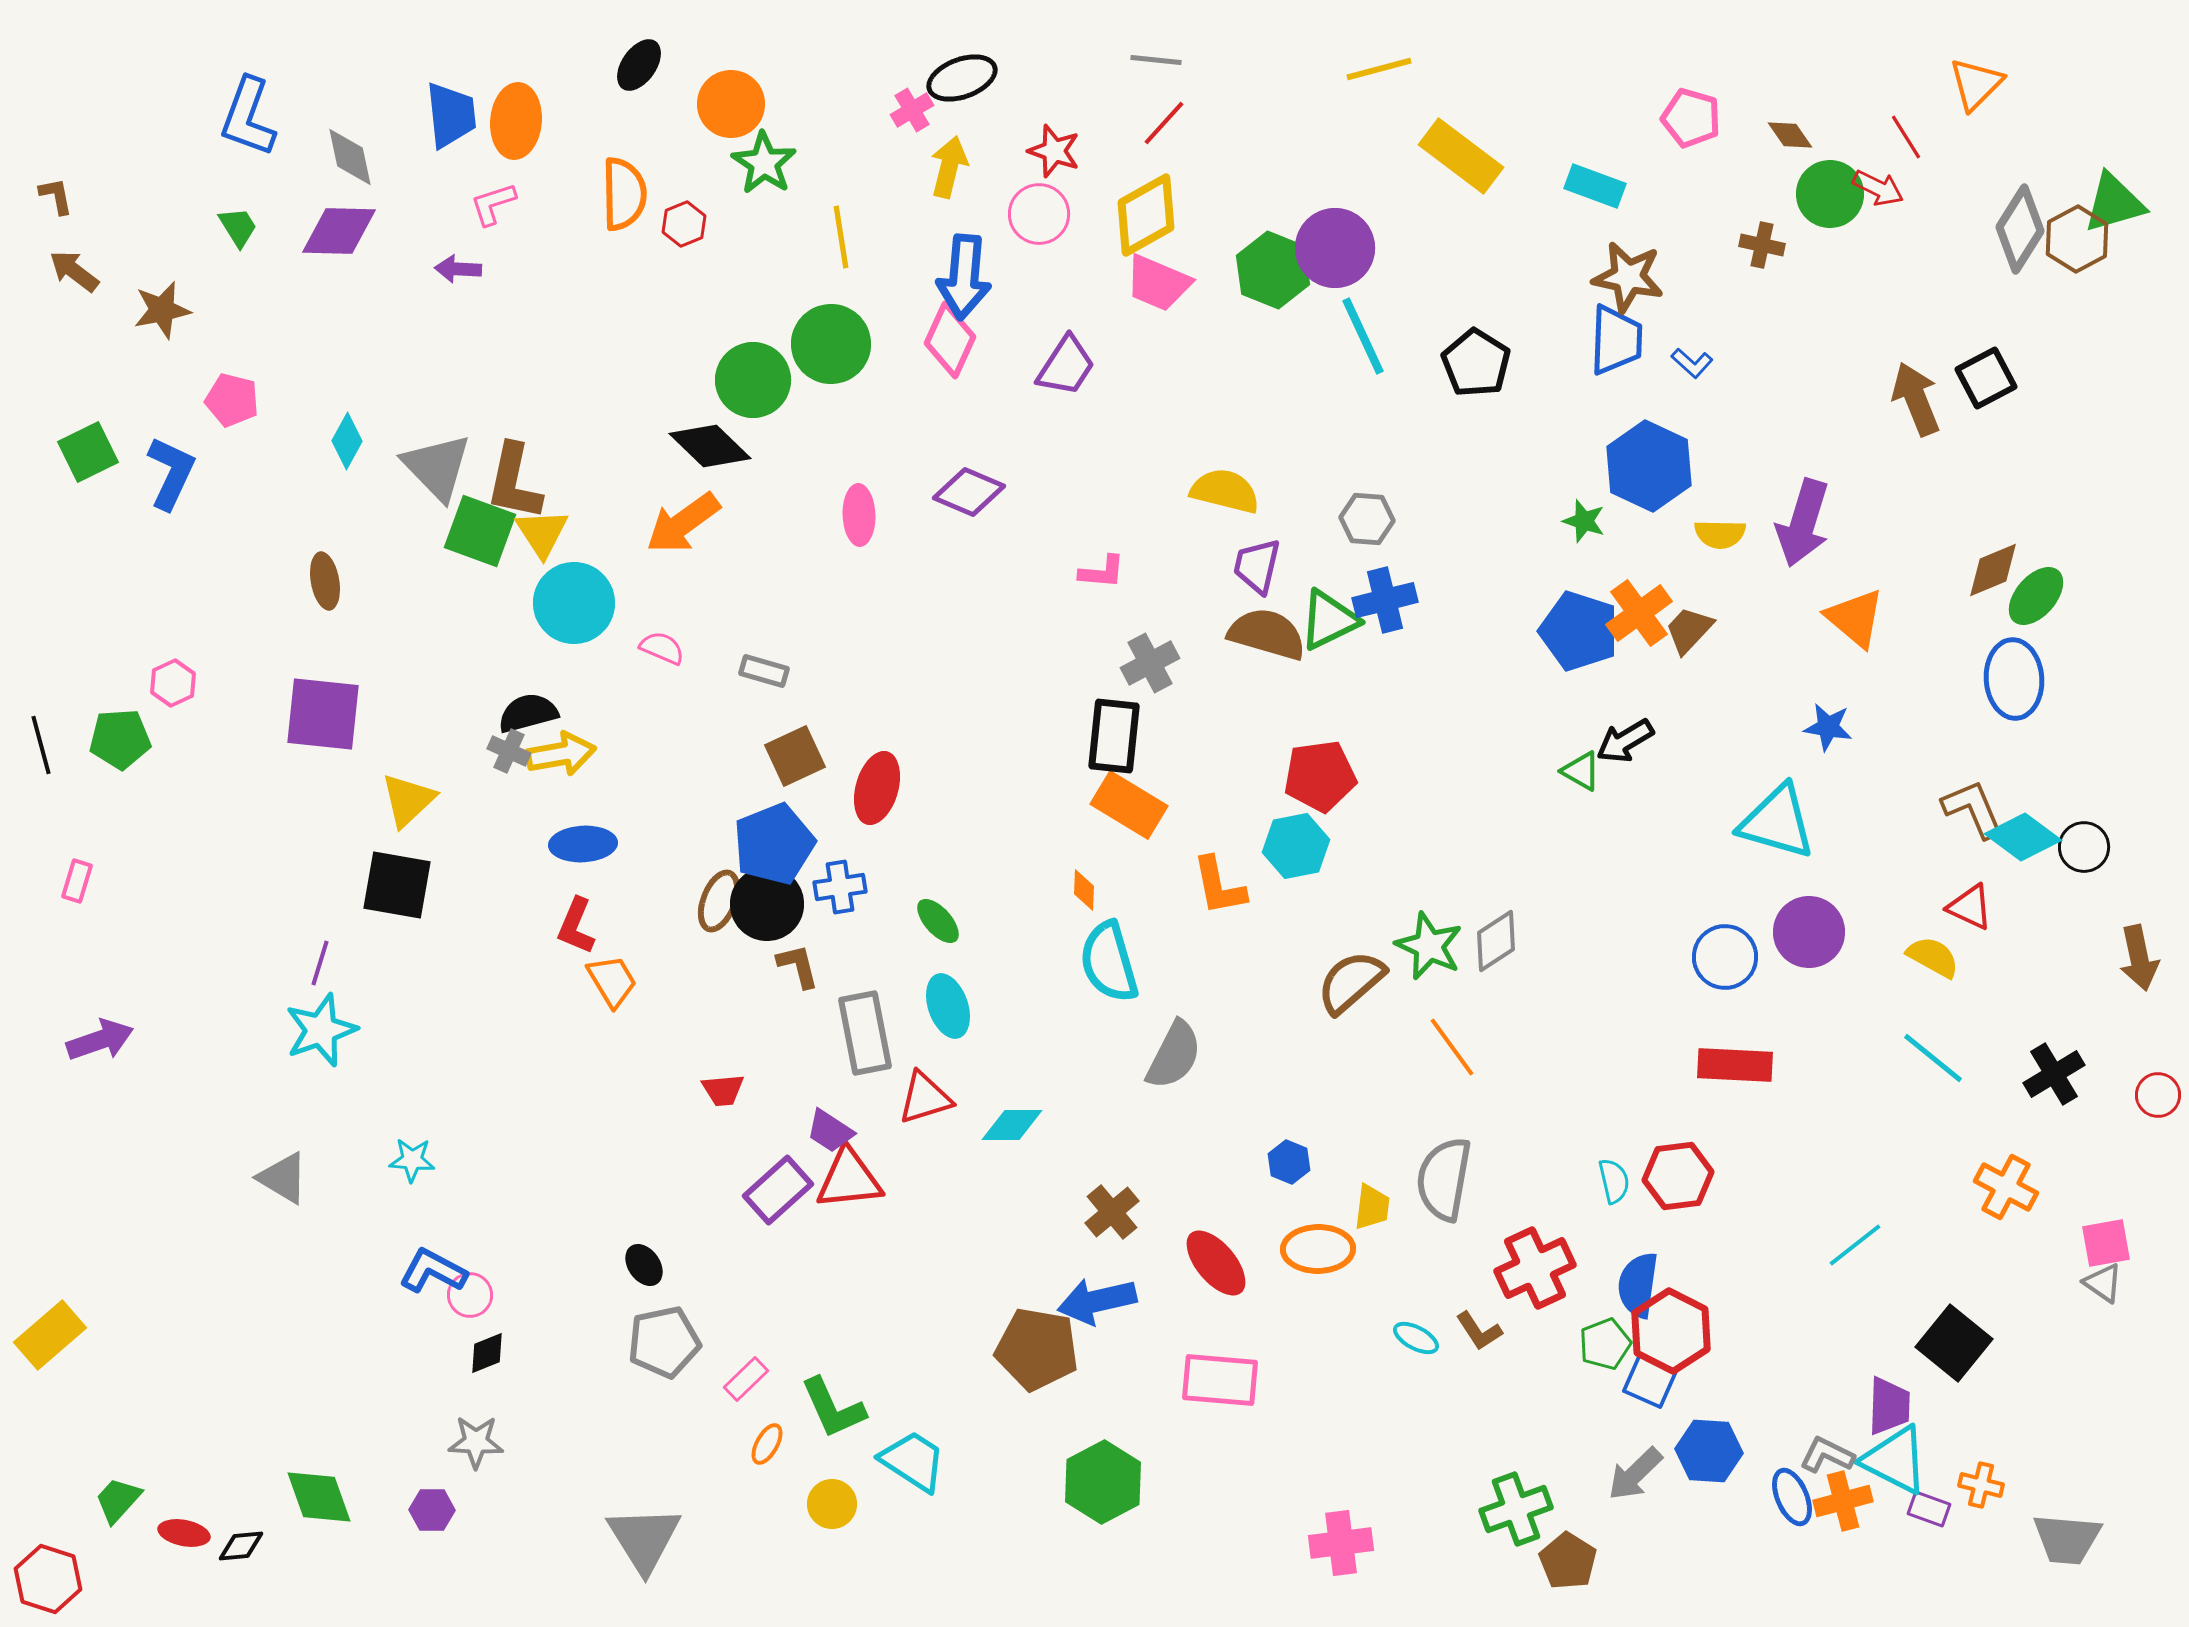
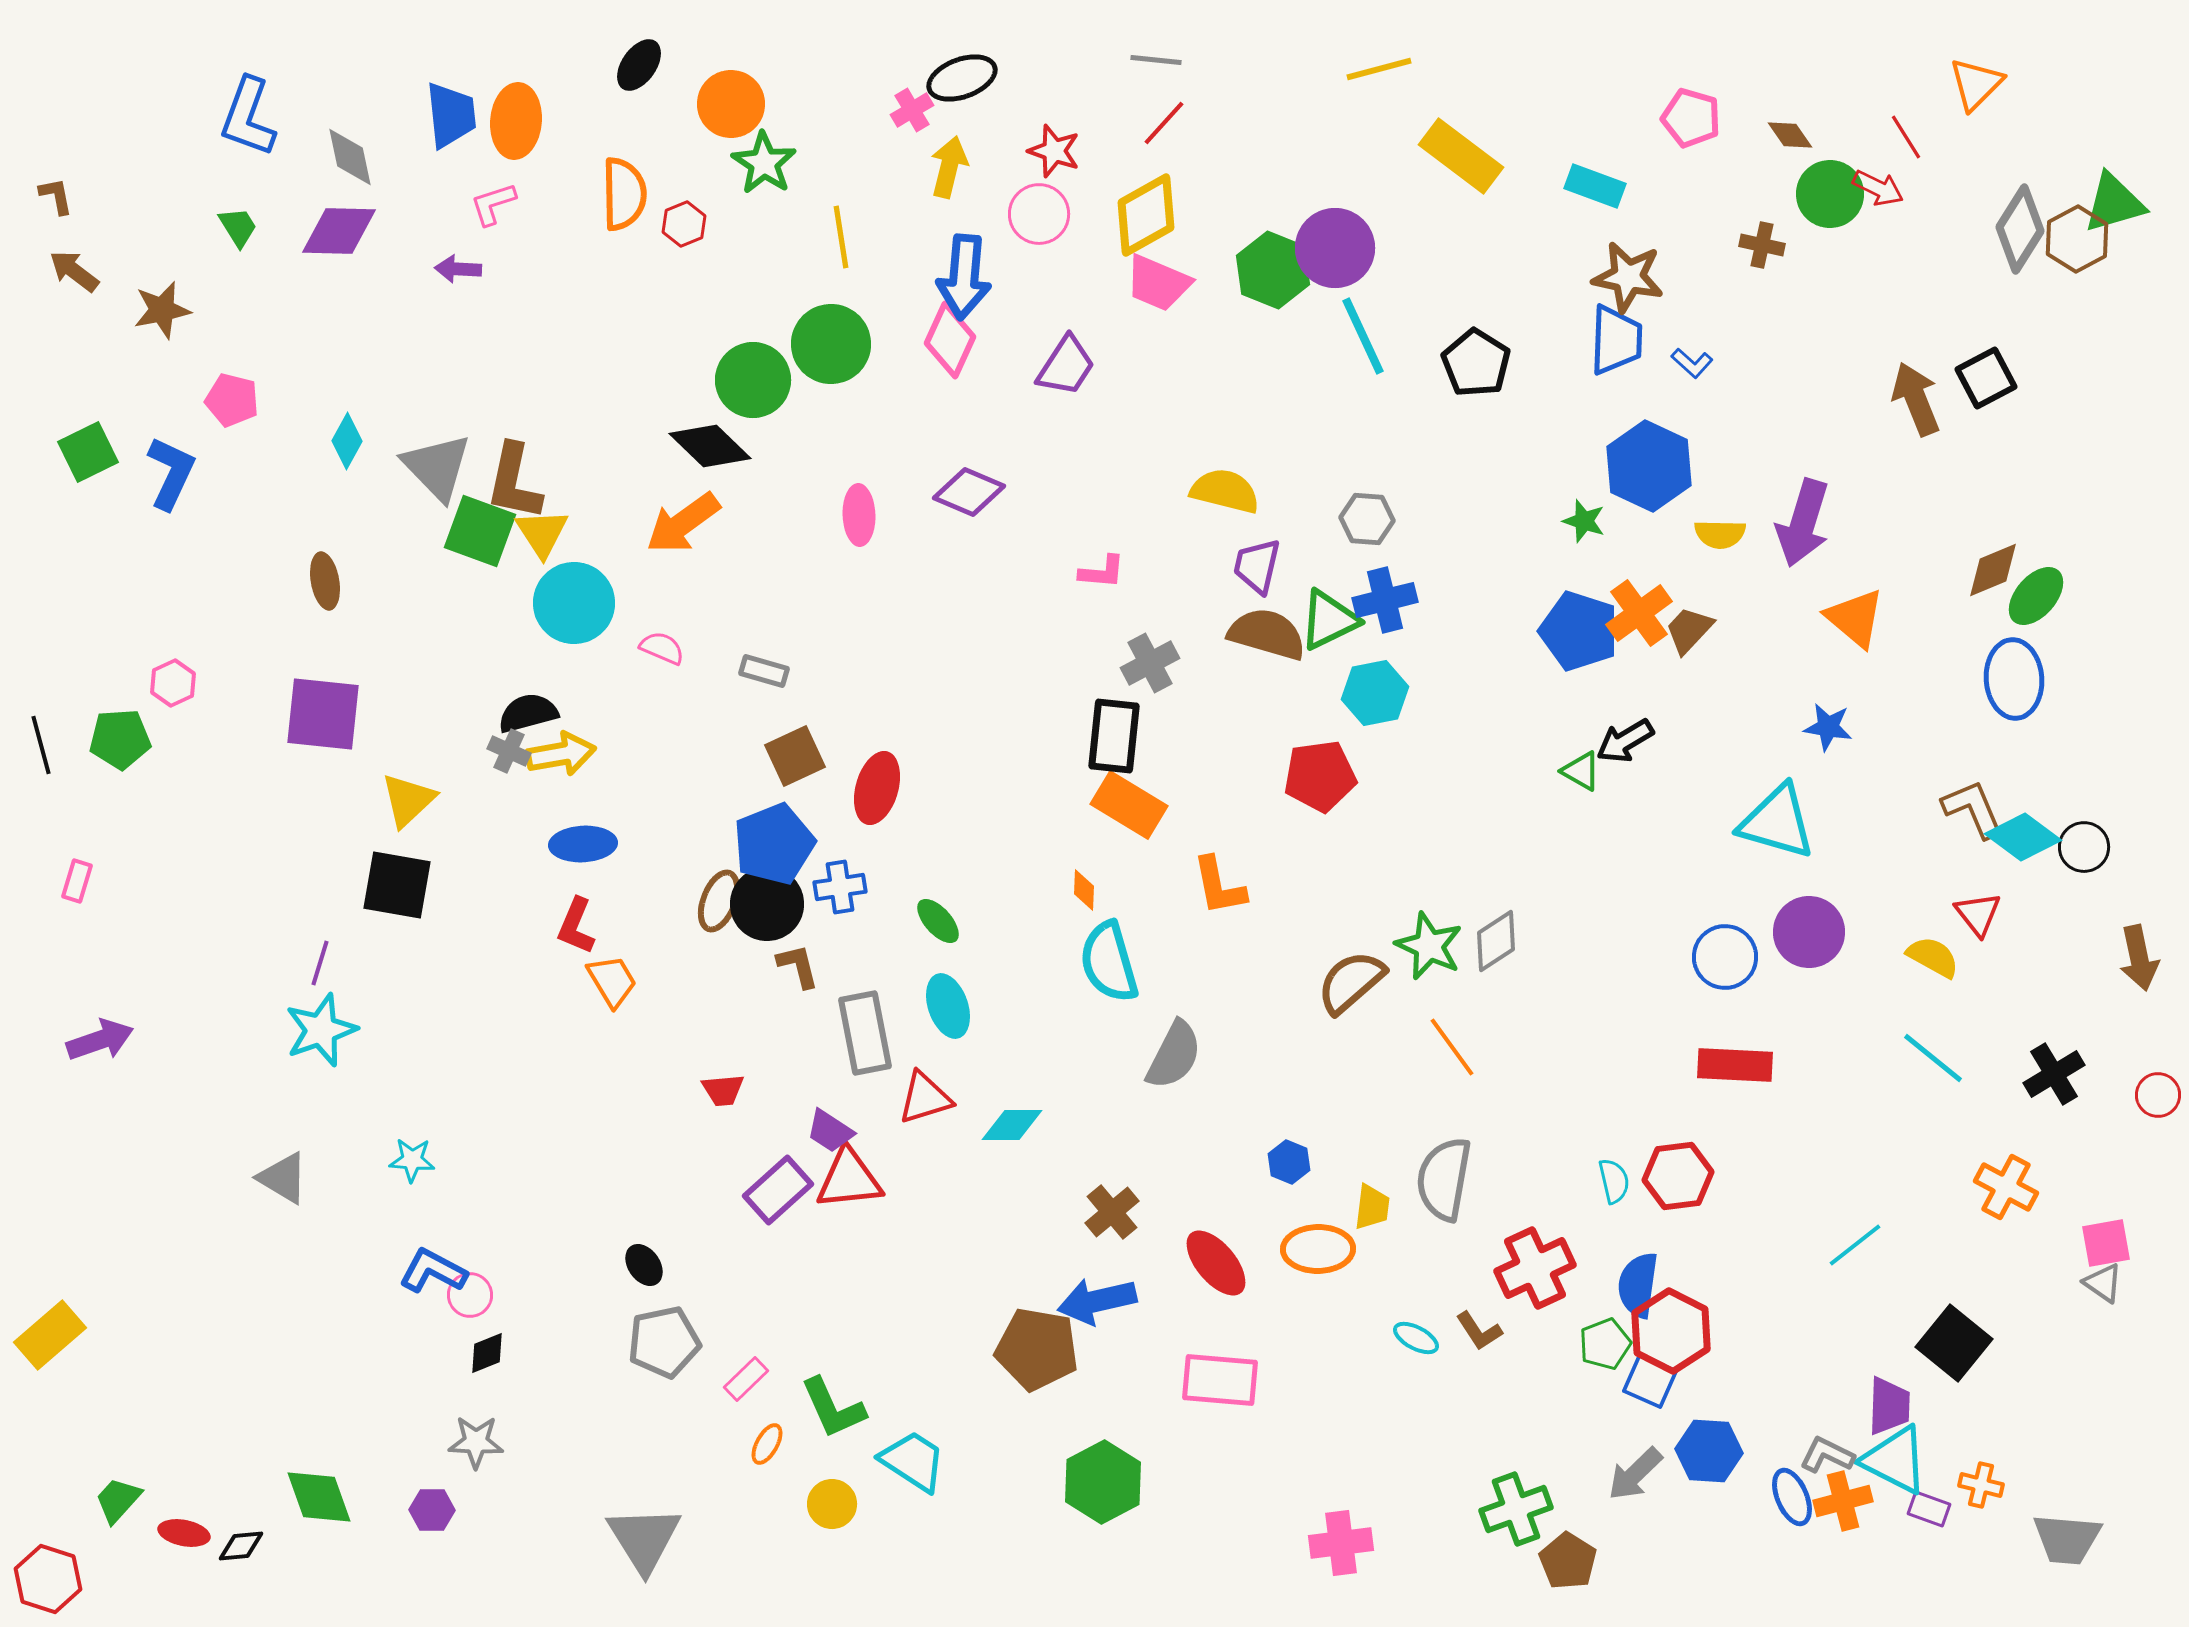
cyan hexagon at (1296, 846): moved 79 px right, 153 px up
red triangle at (1970, 907): moved 8 px right, 7 px down; rotated 27 degrees clockwise
